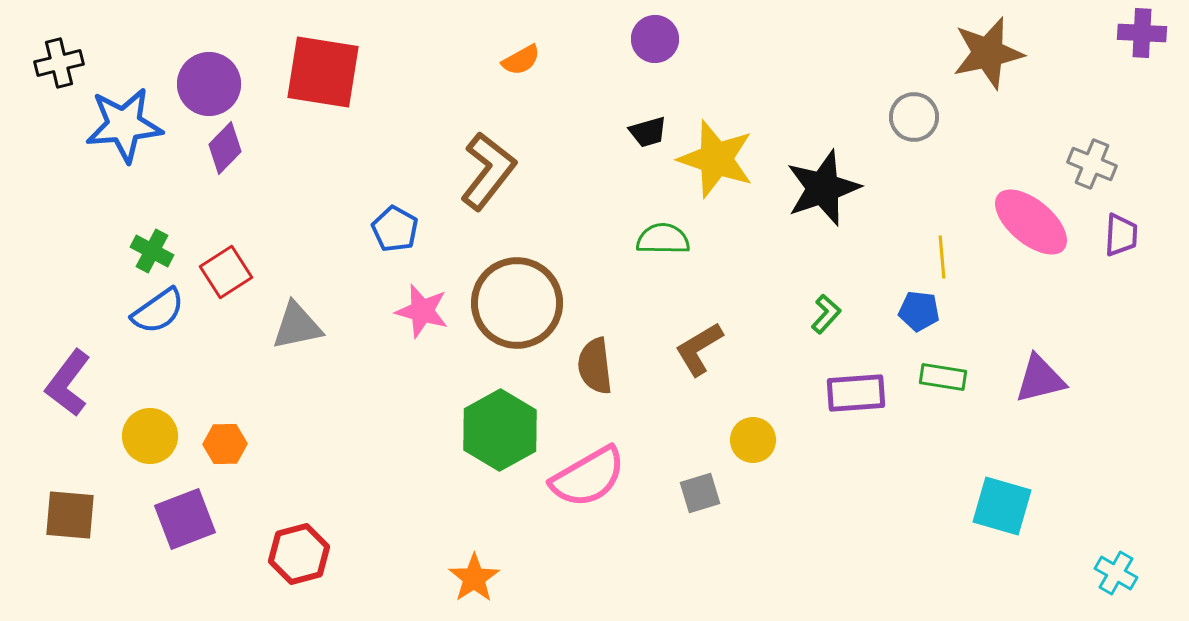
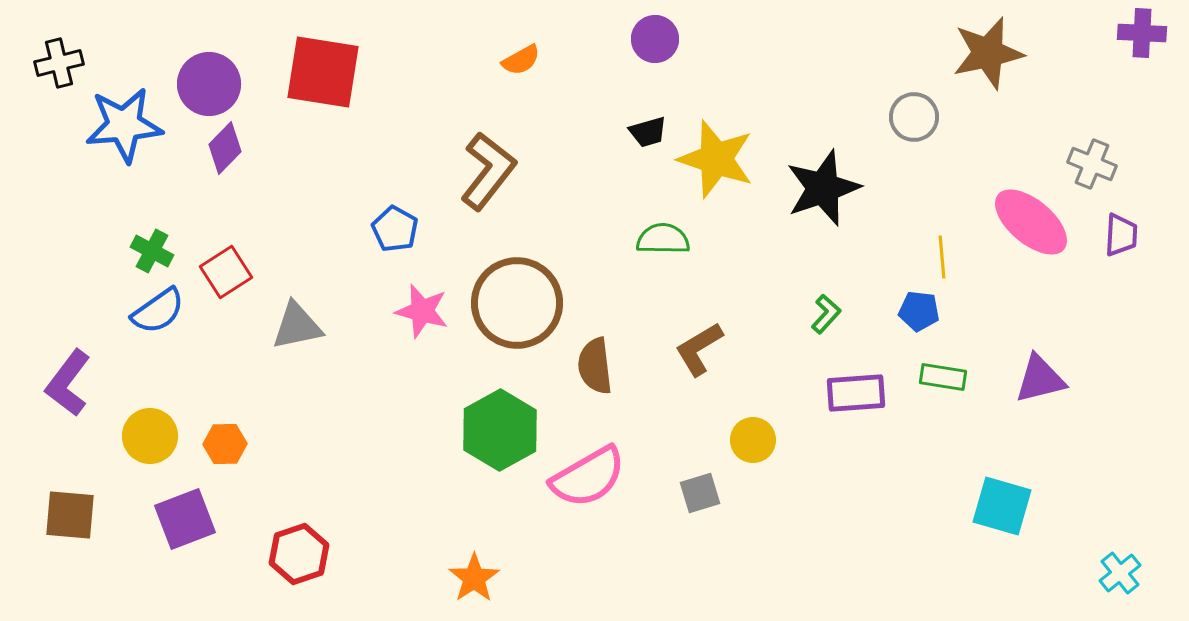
red hexagon at (299, 554): rotated 4 degrees counterclockwise
cyan cross at (1116, 573): moved 4 px right; rotated 21 degrees clockwise
